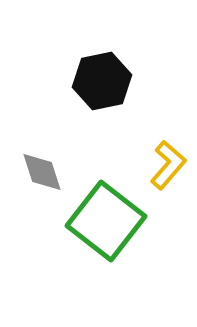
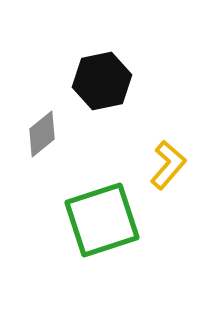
gray diamond: moved 38 px up; rotated 69 degrees clockwise
green square: moved 4 px left, 1 px up; rotated 34 degrees clockwise
